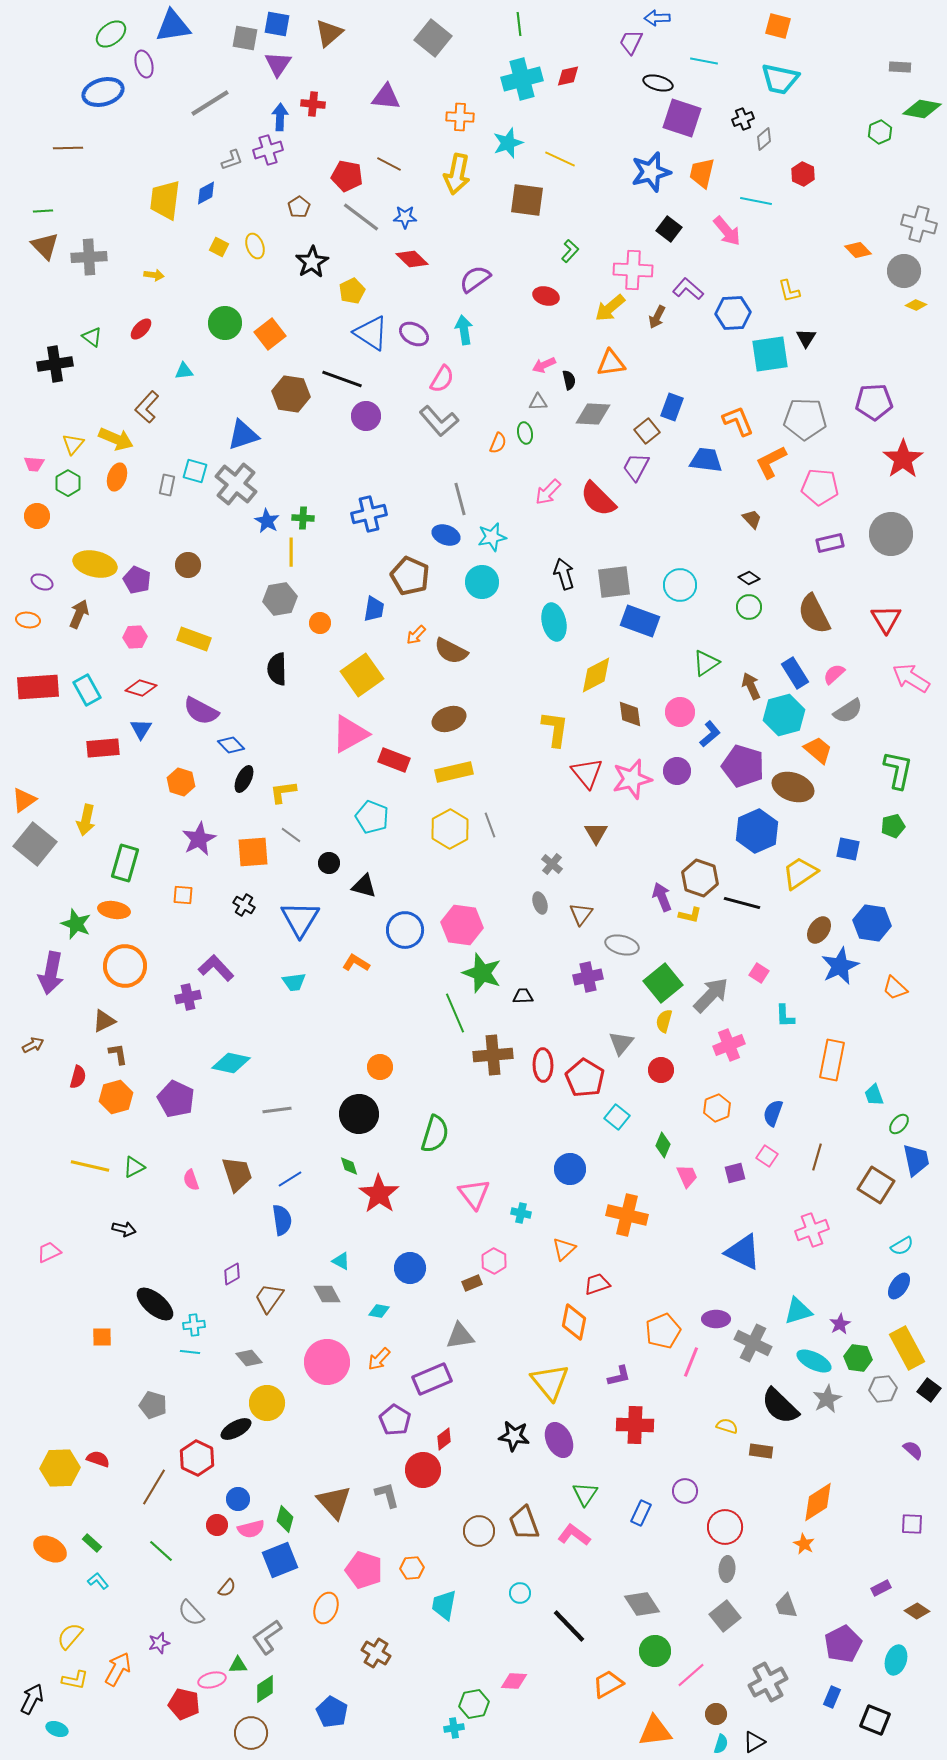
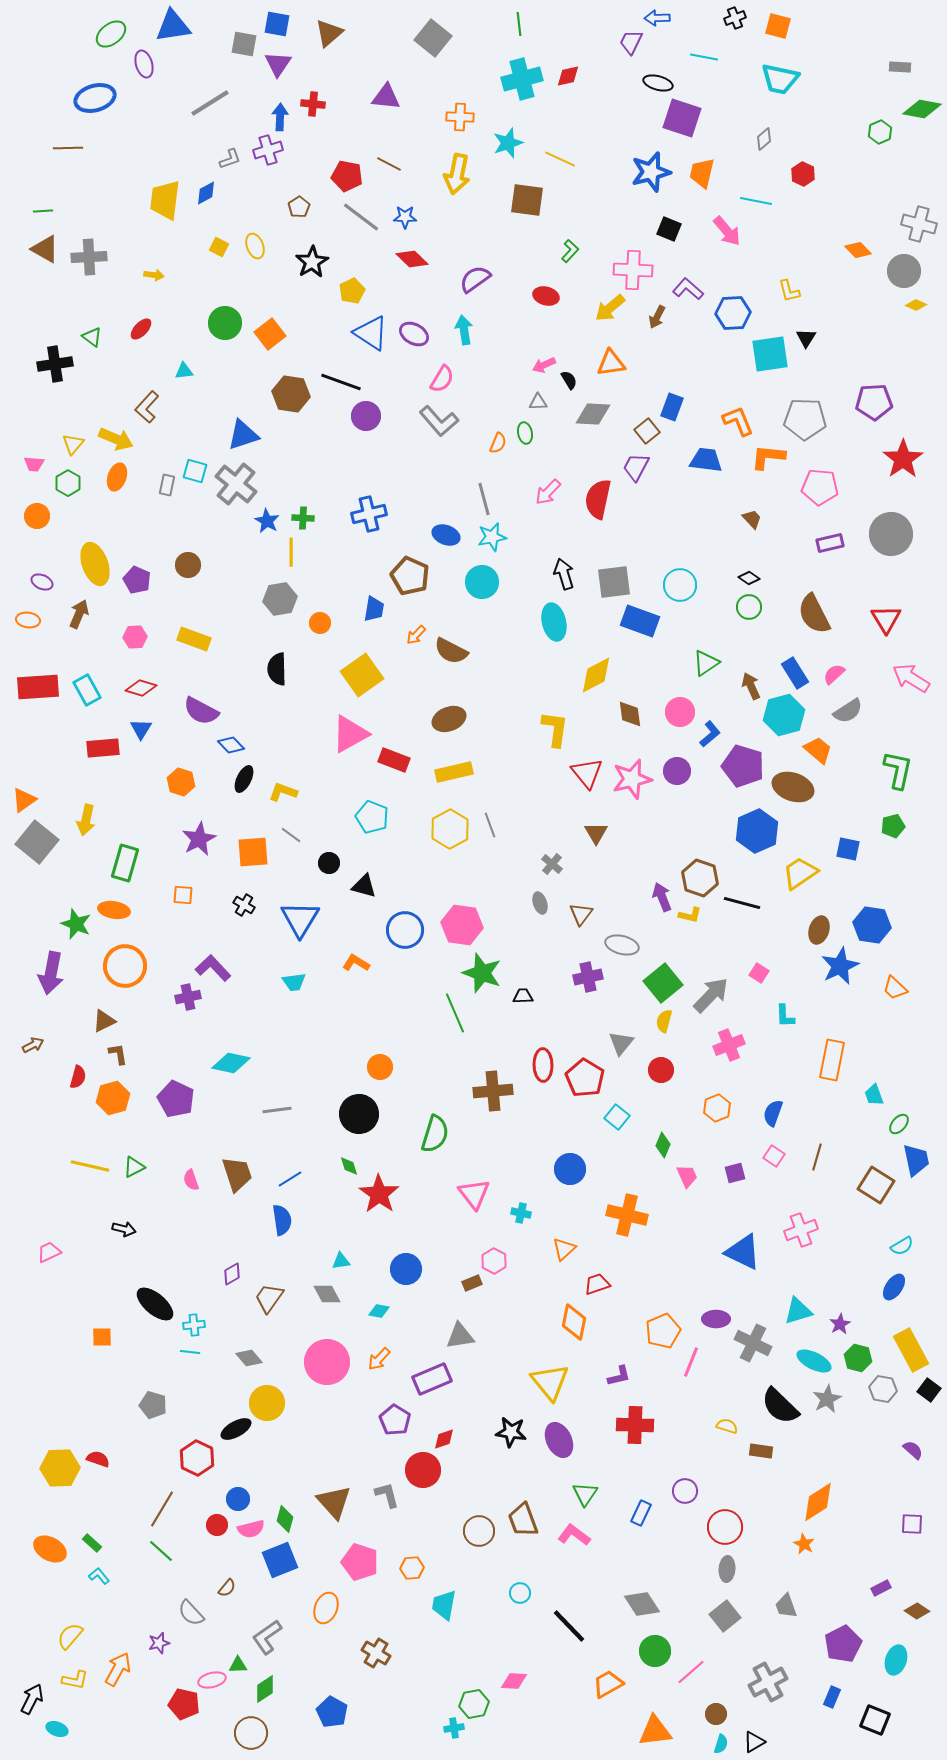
gray square at (245, 38): moved 1 px left, 6 px down
cyan line at (704, 61): moved 4 px up
blue ellipse at (103, 92): moved 8 px left, 6 px down
black cross at (743, 119): moved 8 px left, 101 px up
gray L-shape at (232, 160): moved 2 px left, 1 px up
black square at (669, 229): rotated 15 degrees counterclockwise
brown triangle at (45, 246): moved 3 px down; rotated 16 degrees counterclockwise
black line at (342, 379): moved 1 px left, 3 px down
black semicircle at (569, 380): rotated 18 degrees counterclockwise
orange L-shape at (771, 462): moved 3 px left, 5 px up; rotated 33 degrees clockwise
gray line at (460, 499): moved 24 px right
red semicircle at (598, 499): rotated 57 degrees clockwise
yellow ellipse at (95, 564): rotated 57 degrees clockwise
yellow L-shape at (283, 792): rotated 28 degrees clockwise
gray square at (35, 844): moved 2 px right, 2 px up
blue hexagon at (872, 923): moved 2 px down
brown ellipse at (819, 930): rotated 16 degrees counterclockwise
purple L-shape at (216, 968): moved 3 px left
brown cross at (493, 1055): moved 36 px down
orange hexagon at (116, 1097): moved 3 px left, 1 px down
pink square at (767, 1156): moved 7 px right
pink cross at (812, 1230): moved 11 px left
cyan triangle at (341, 1261): rotated 36 degrees counterclockwise
blue circle at (410, 1268): moved 4 px left, 1 px down
blue ellipse at (899, 1286): moved 5 px left, 1 px down
yellow rectangle at (907, 1348): moved 4 px right, 2 px down
green hexagon at (858, 1358): rotated 8 degrees clockwise
gray hexagon at (883, 1389): rotated 16 degrees clockwise
black star at (514, 1436): moved 3 px left, 4 px up
red diamond at (444, 1439): rotated 20 degrees clockwise
brown line at (154, 1487): moved 8 px right, 22 px down
brown trapezoid at (524, 1523): moved 1 px left, 3 px up
pink pentagon at (364, 1570): moved 4 px left, 8 px up
cyan L-shape at (98, 1581): moved 1 px right, 5 px up
pink line at (691, 1675): moved 3 px up
